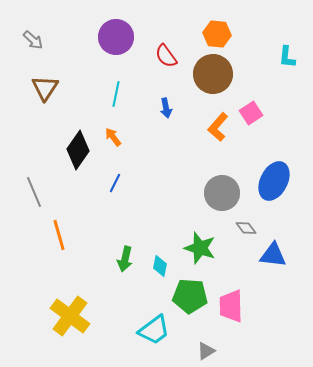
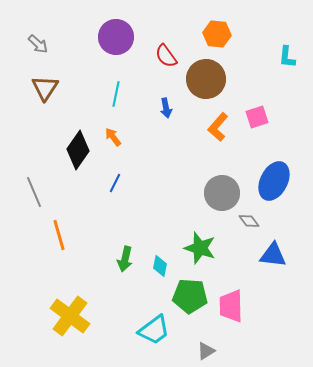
gray arrow: moved 5 px right, 4 px down
brown circle: moved 7 px left, 5 px down
pink square: moved 6 px right, 4 px down; rotated 15 degrees clockwise
gray diamond: moved 3 px right, 7 px up
